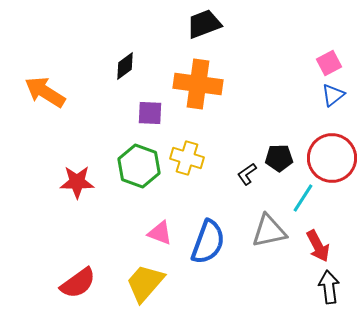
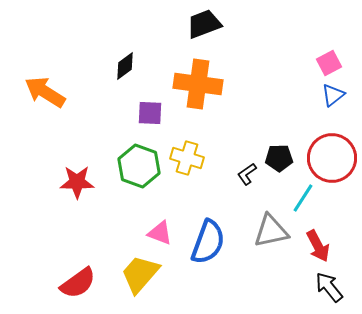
gray triangle: moved 2 px right
yellow trapezoid: moved 5 px left, 9 px up
black arrow: rotated 32 degrees counterclockwise
